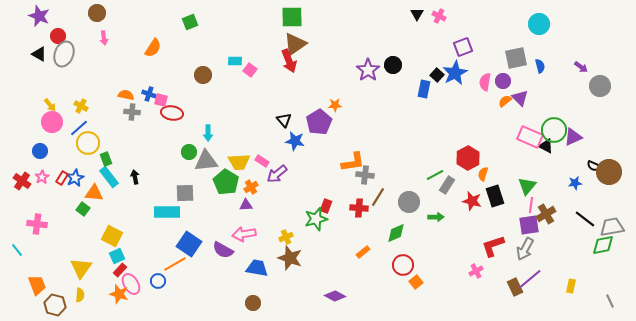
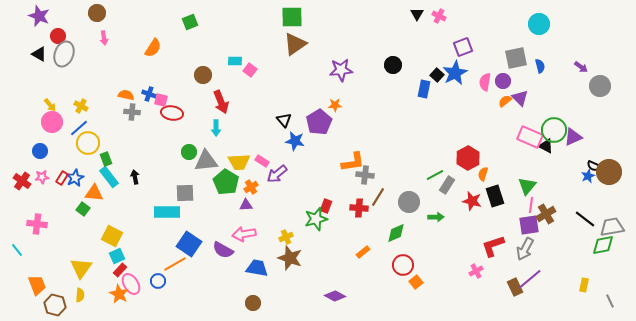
red arrow at (289, 61): moved 68 px left, 41 px down
purple star at (368, 70): moved 27 px left; rotated 30 degrees clockwise
cyan arrow at (208, 133): moved 8 px right, 5 px up
pink star at (42, 177): rotated 24 degrees clockwise
blue star at (575, 183): moved 13 px right, 7 px up; rotated 16 degrees counterclockwise
yellow rectangle at (571, 286): moved 13 px right, 1 px up
orange star at (119, 294): rotated 12 degrees clockwise
